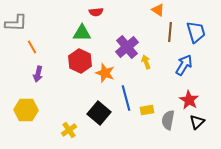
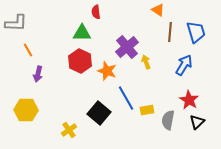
red semicircle: rotated 88 degrees clockwise
orange line: moved 4 px left, 3 px down
orange star: moved 2 px right, 2 px up
blue line: rotated 15 degrees counterclockwise
